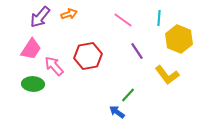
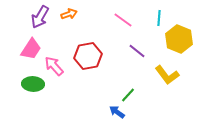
purple arrow: rotated 10 degrees counterclockwise
purple line: rotated 18 degrees counterclockwise
